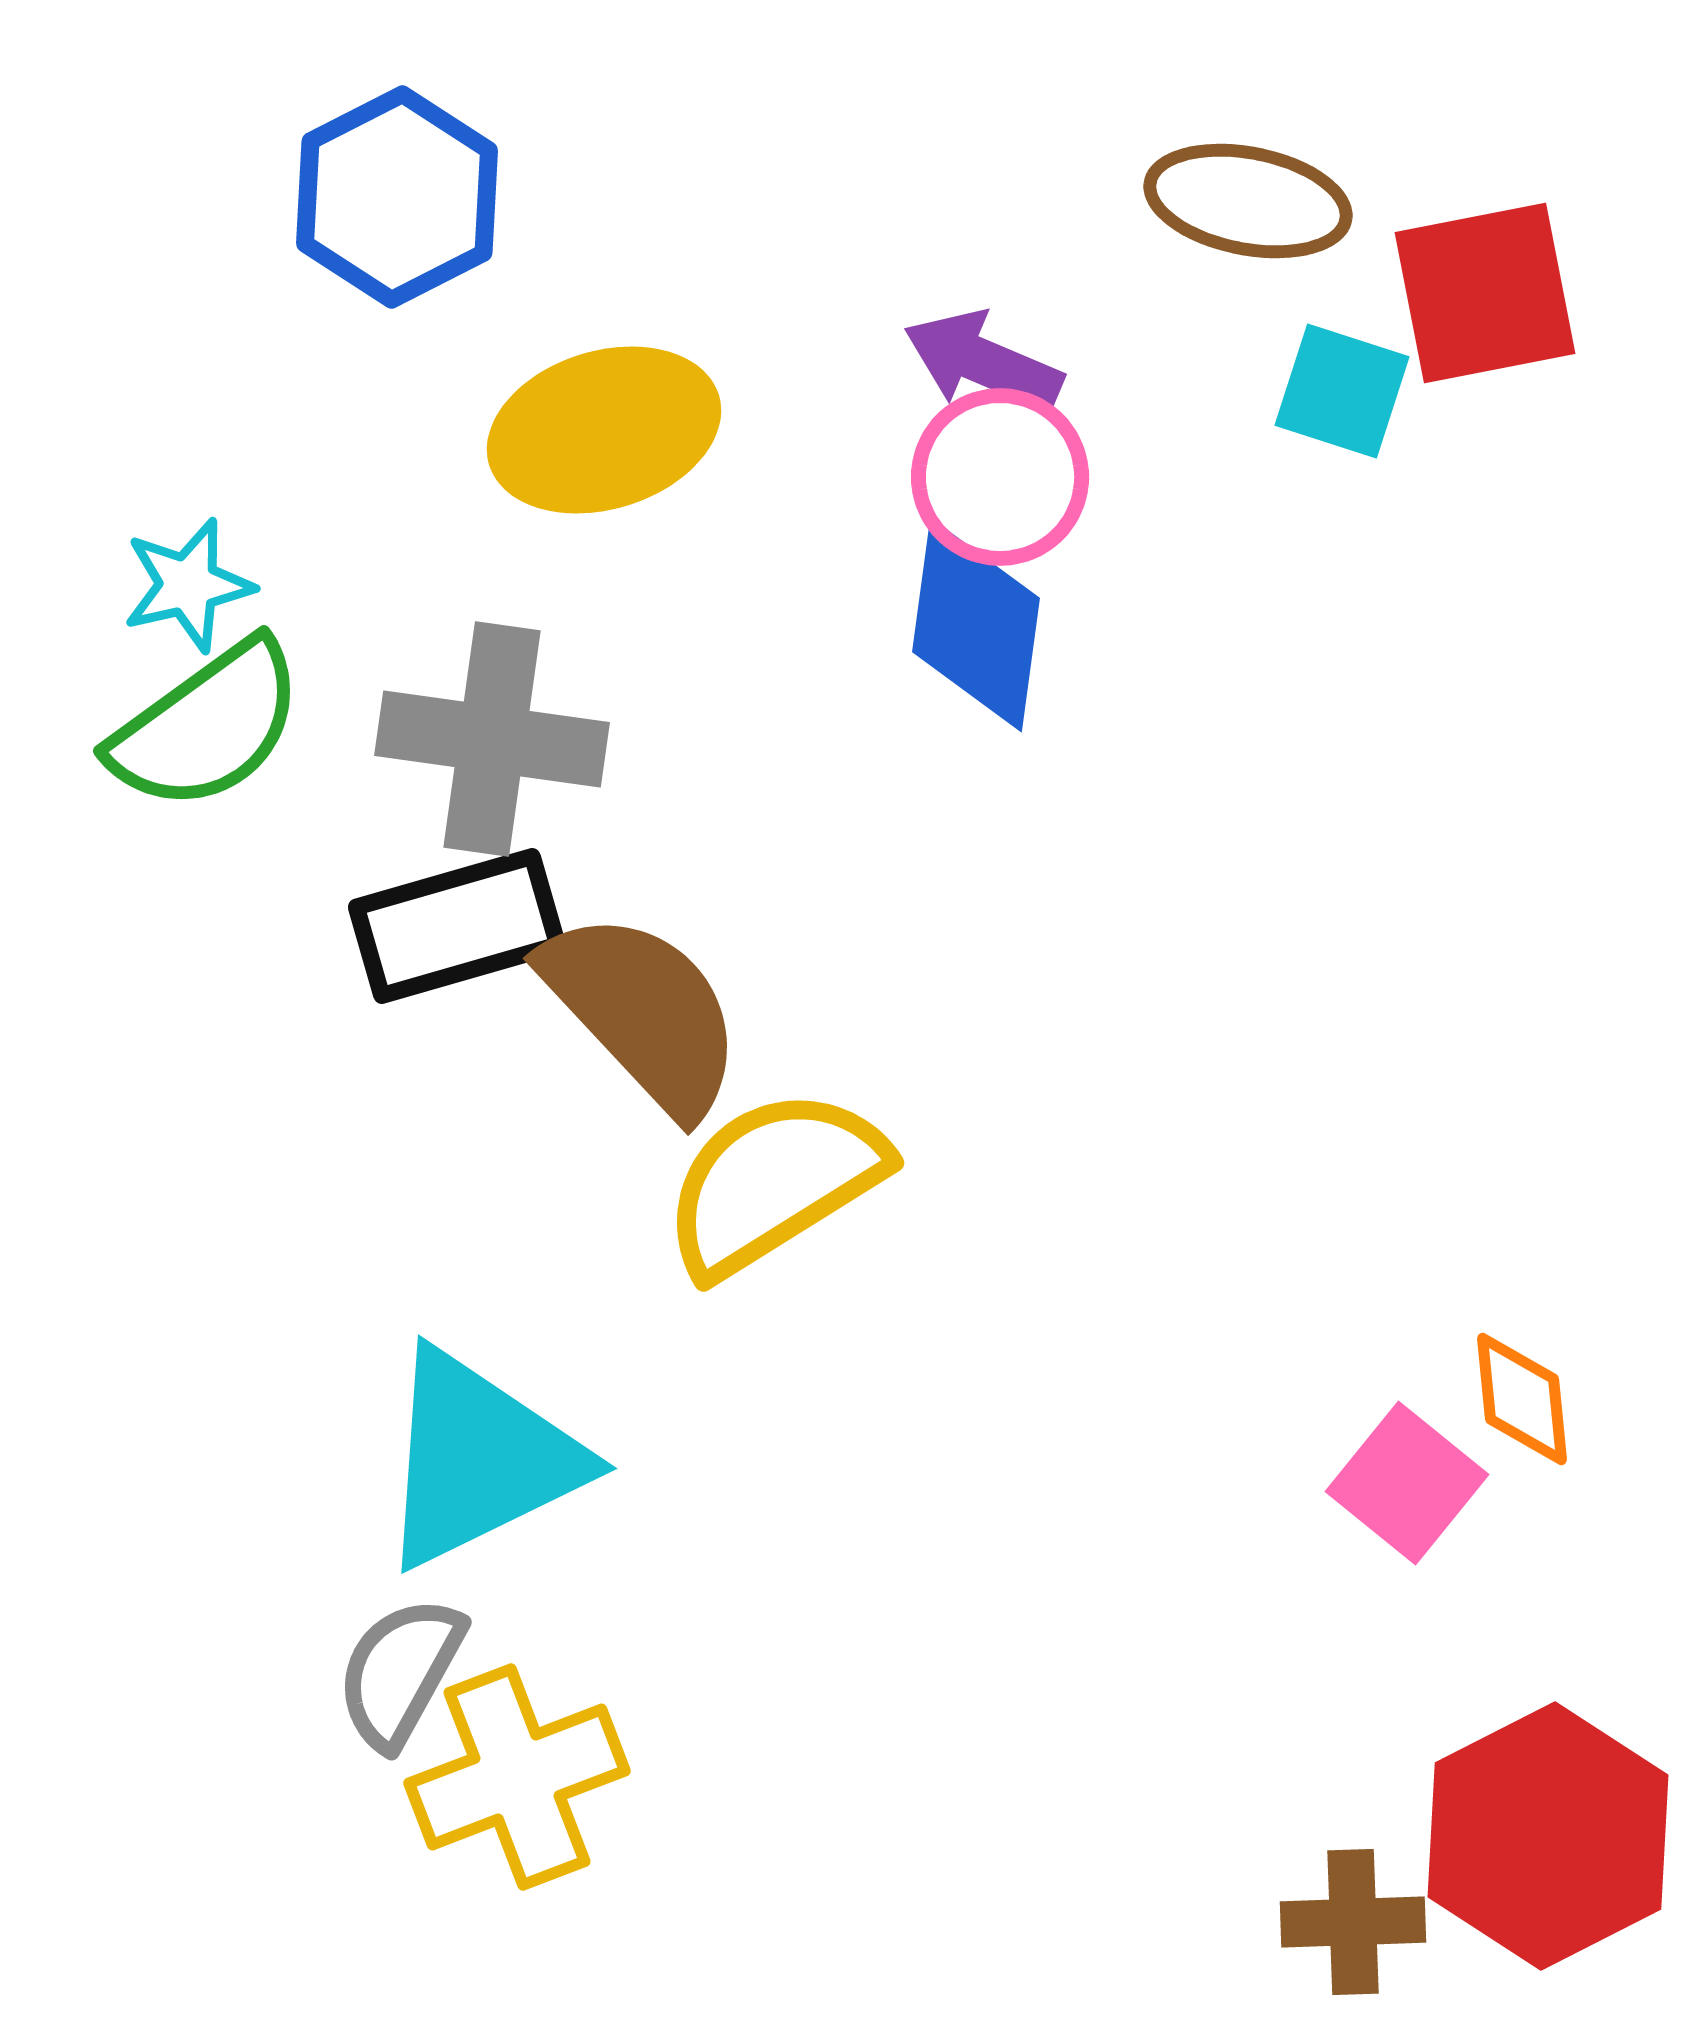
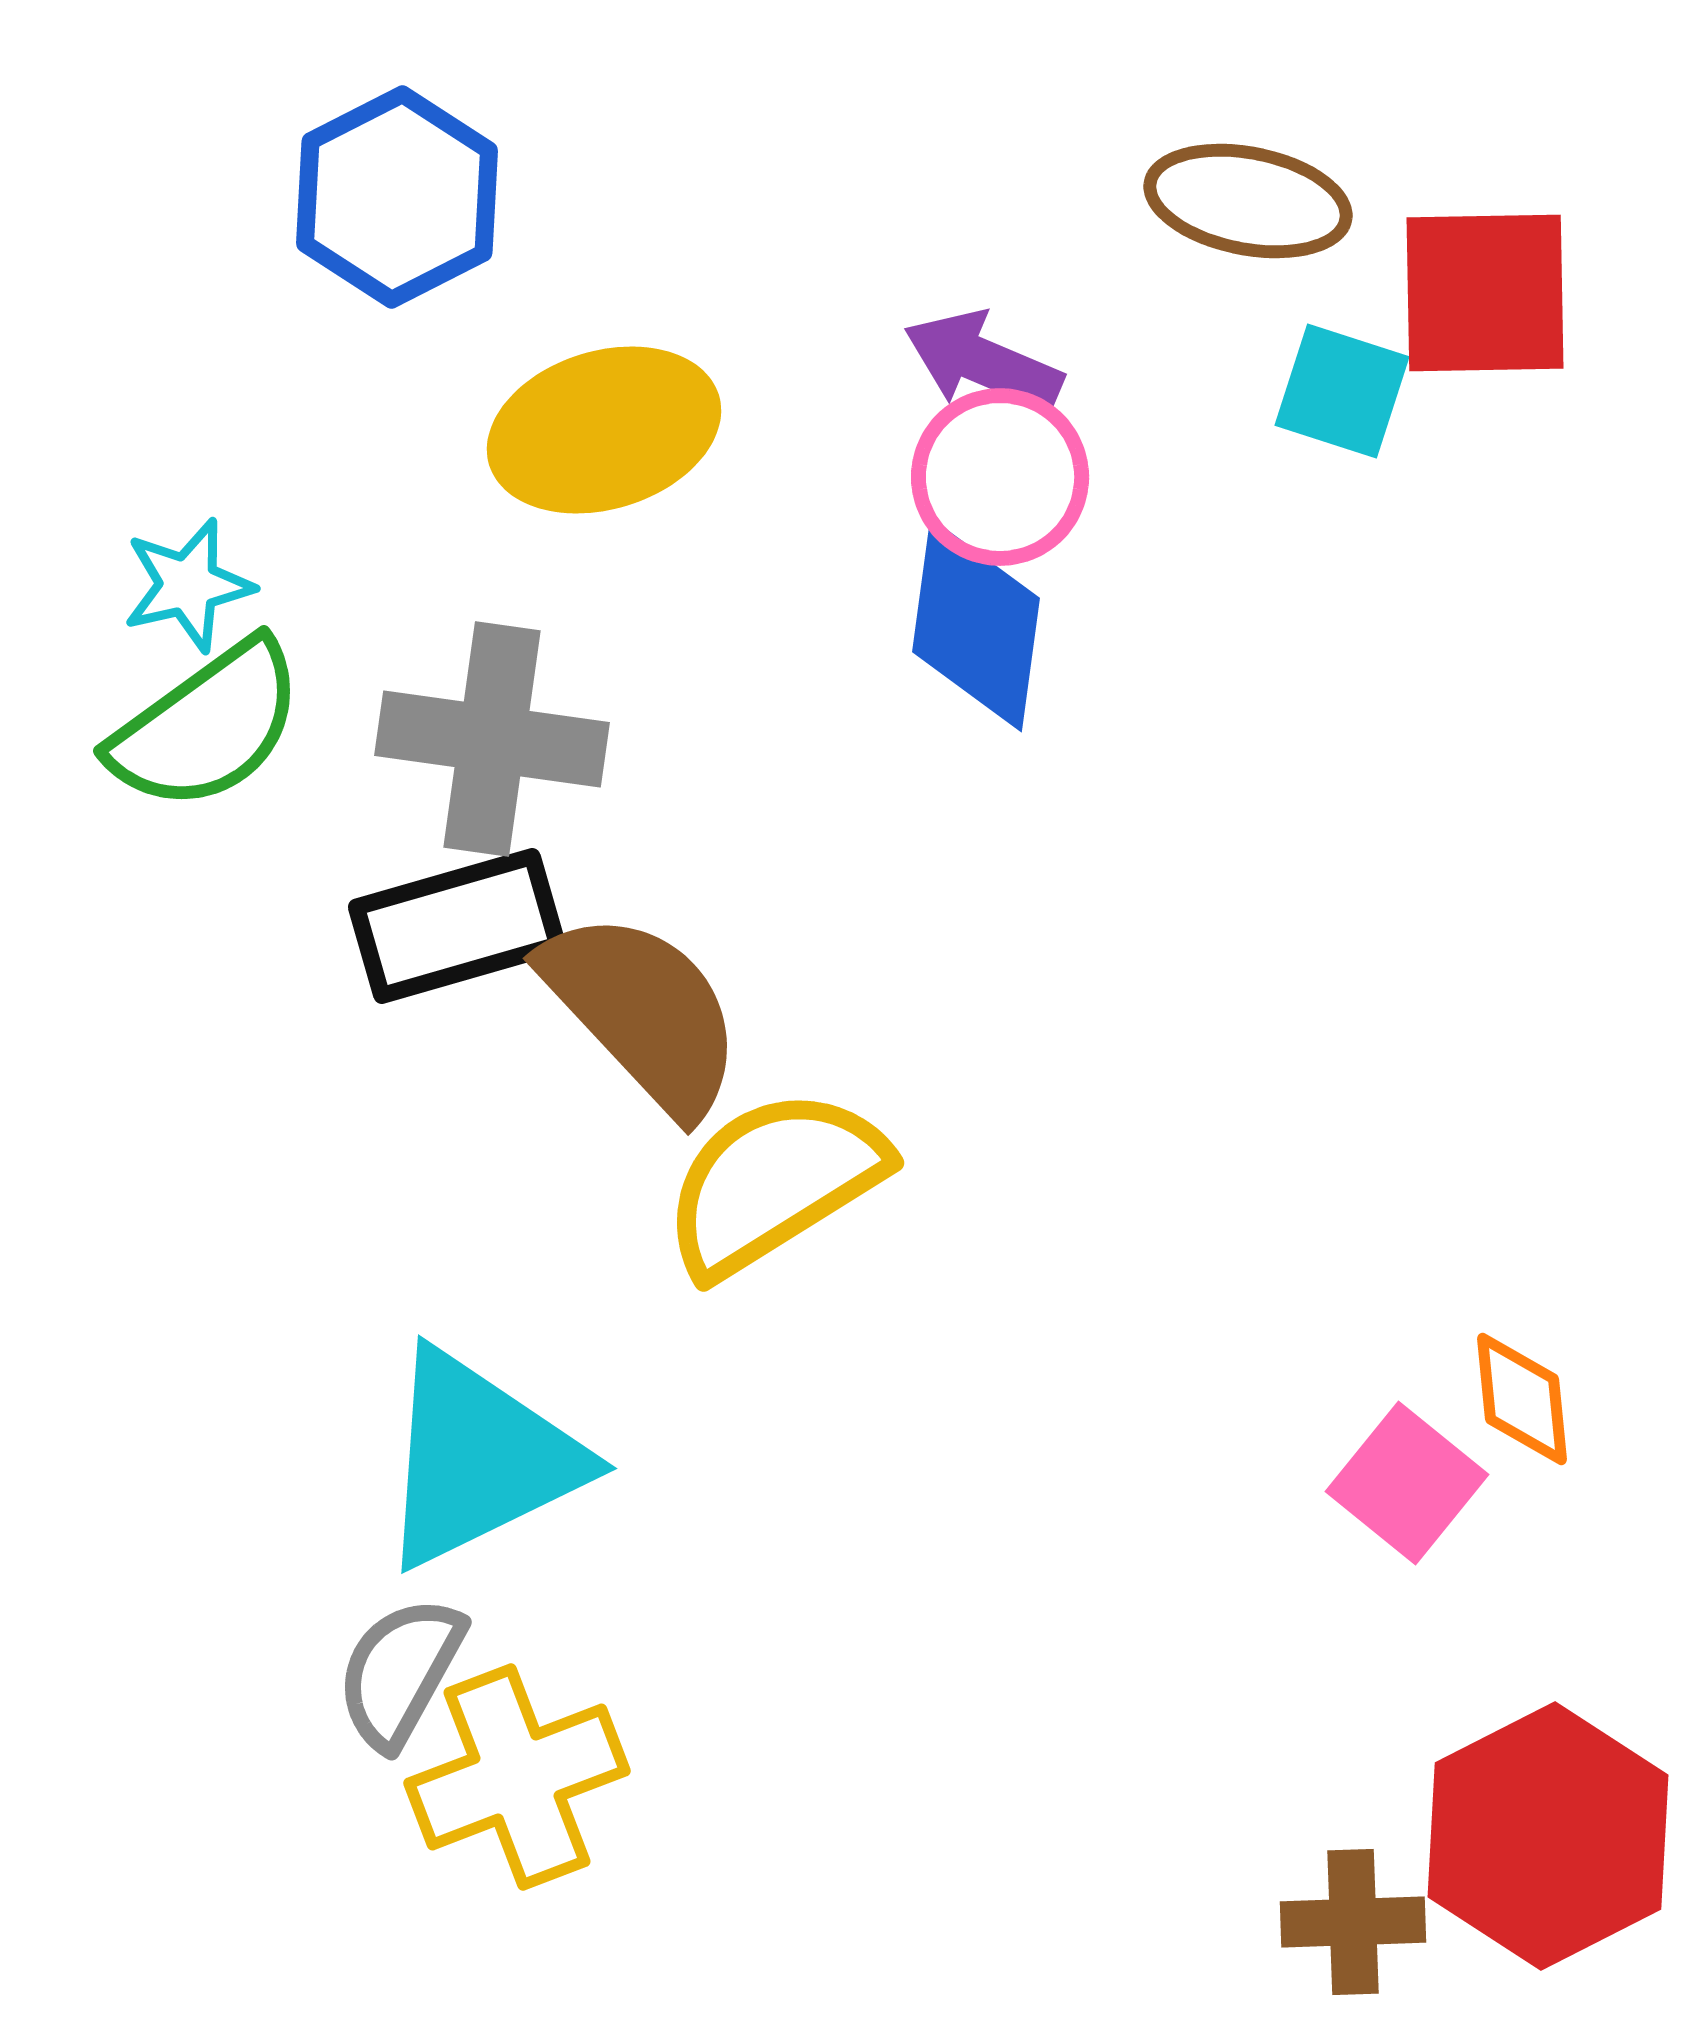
red square: rotated 10 degrees clockwise
